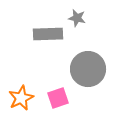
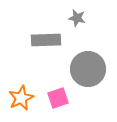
gray rectangle: moved 2 px left, 6 px down
